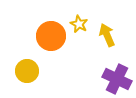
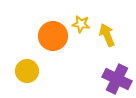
yellow star: moved 2 px right; rotated 18 degrees counterclockwise
orange circle: moved 2 px right
